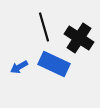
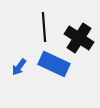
black line: rotated 12 degrees clockwise
blue arrow: rotated 24 degrees counterclockwise
